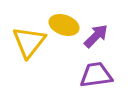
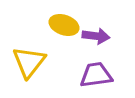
purple arrow: rotated 52 degrees clockwise
yellow triangle: moved 20 px down
